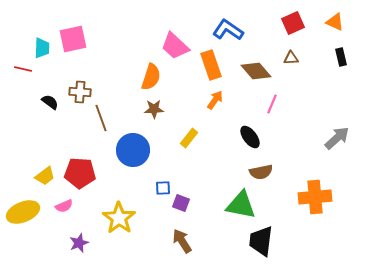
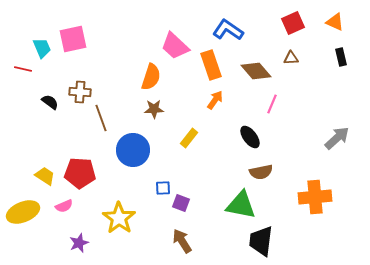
cyan trapezoid: rotated 25 degrees counterclockwise
yellow trapezoid: rotated 110 degrees counterclockwise
